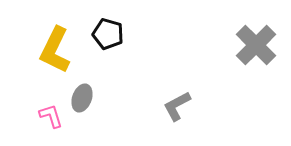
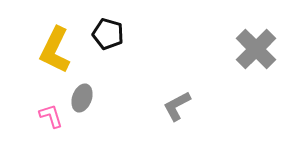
gray cross: moved 4 px down
